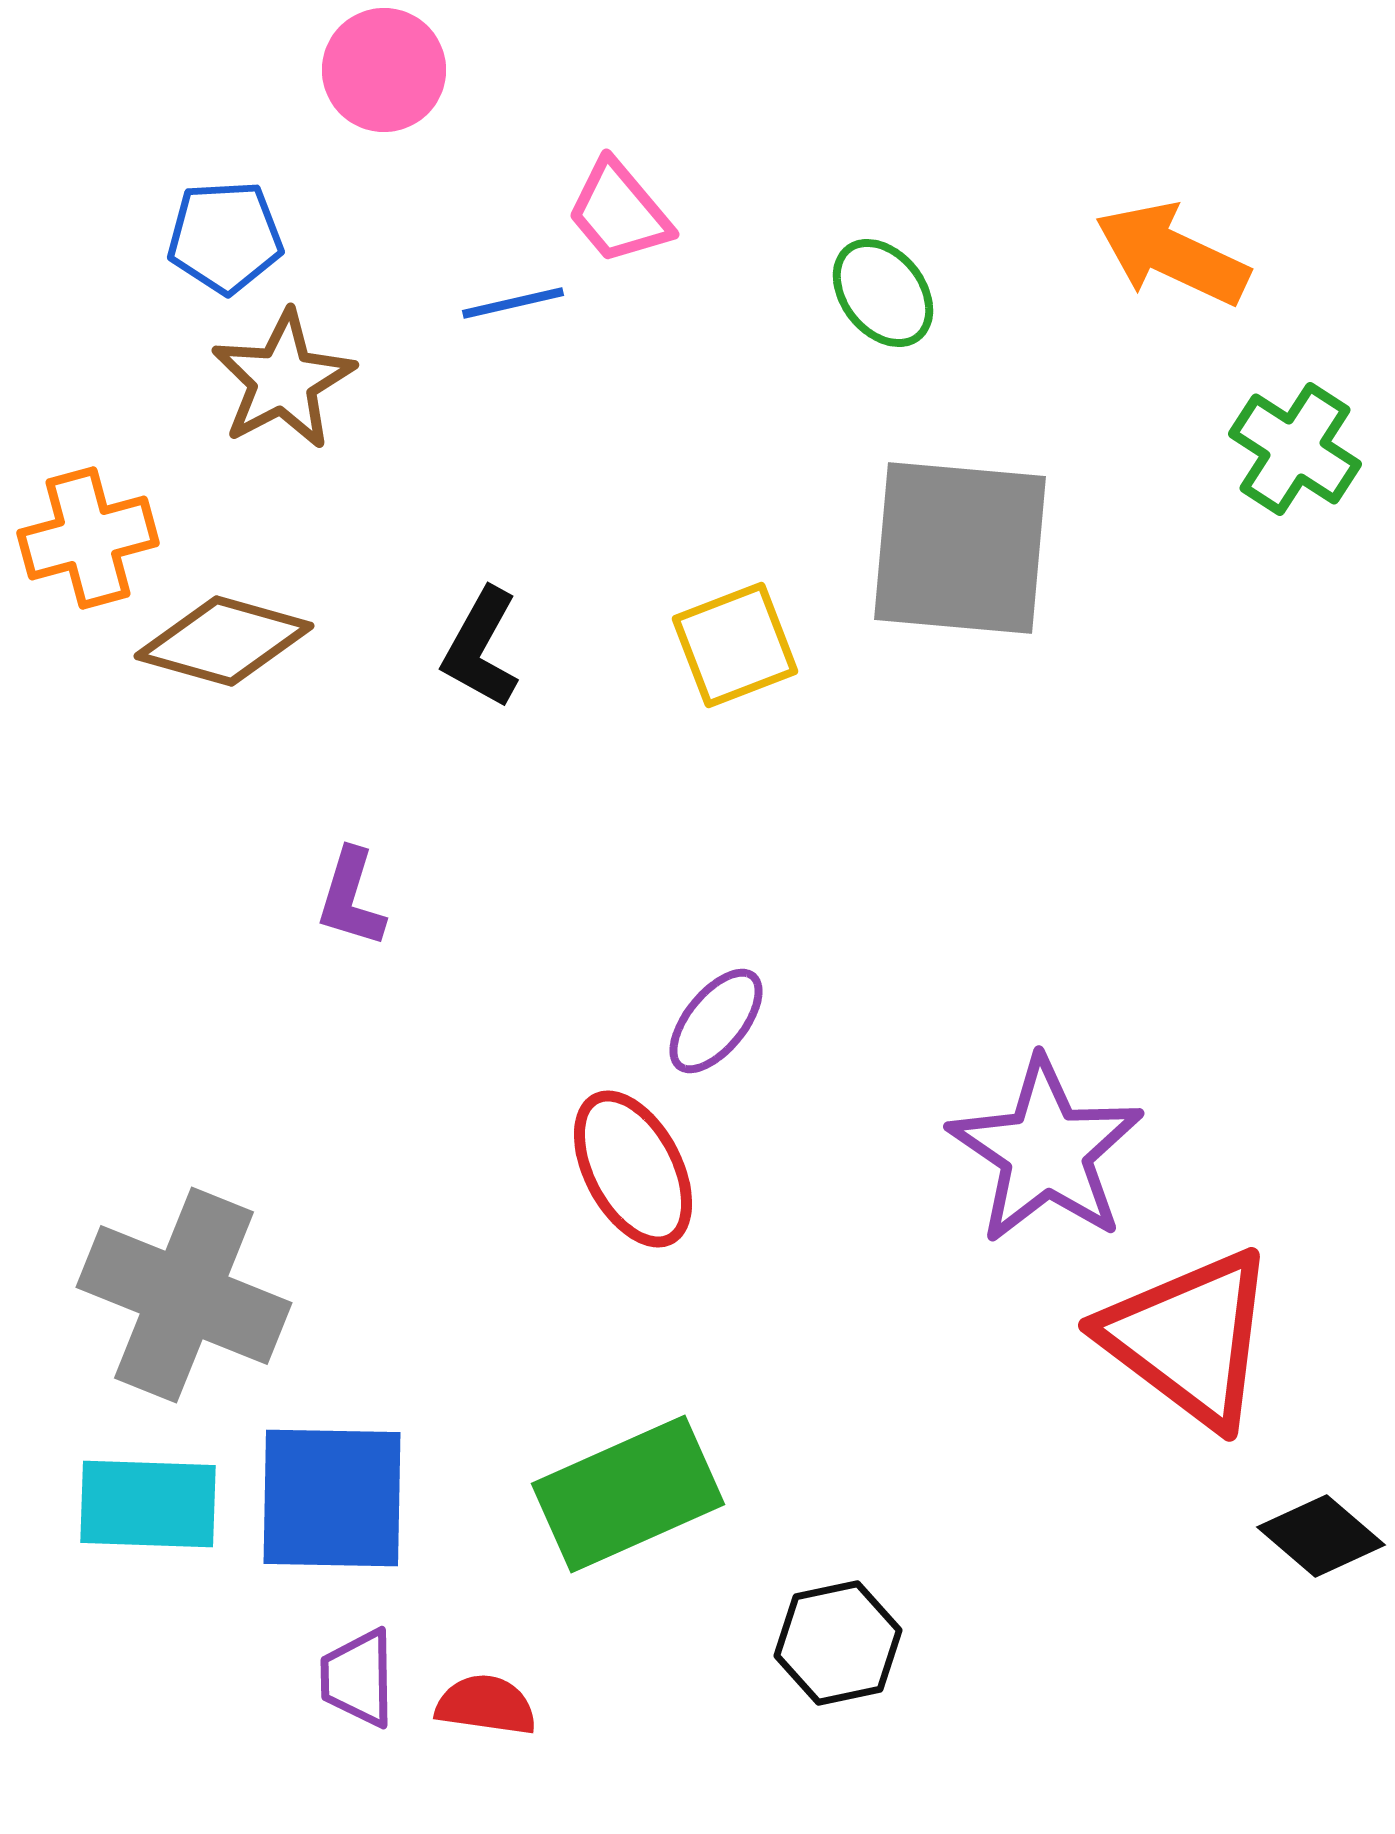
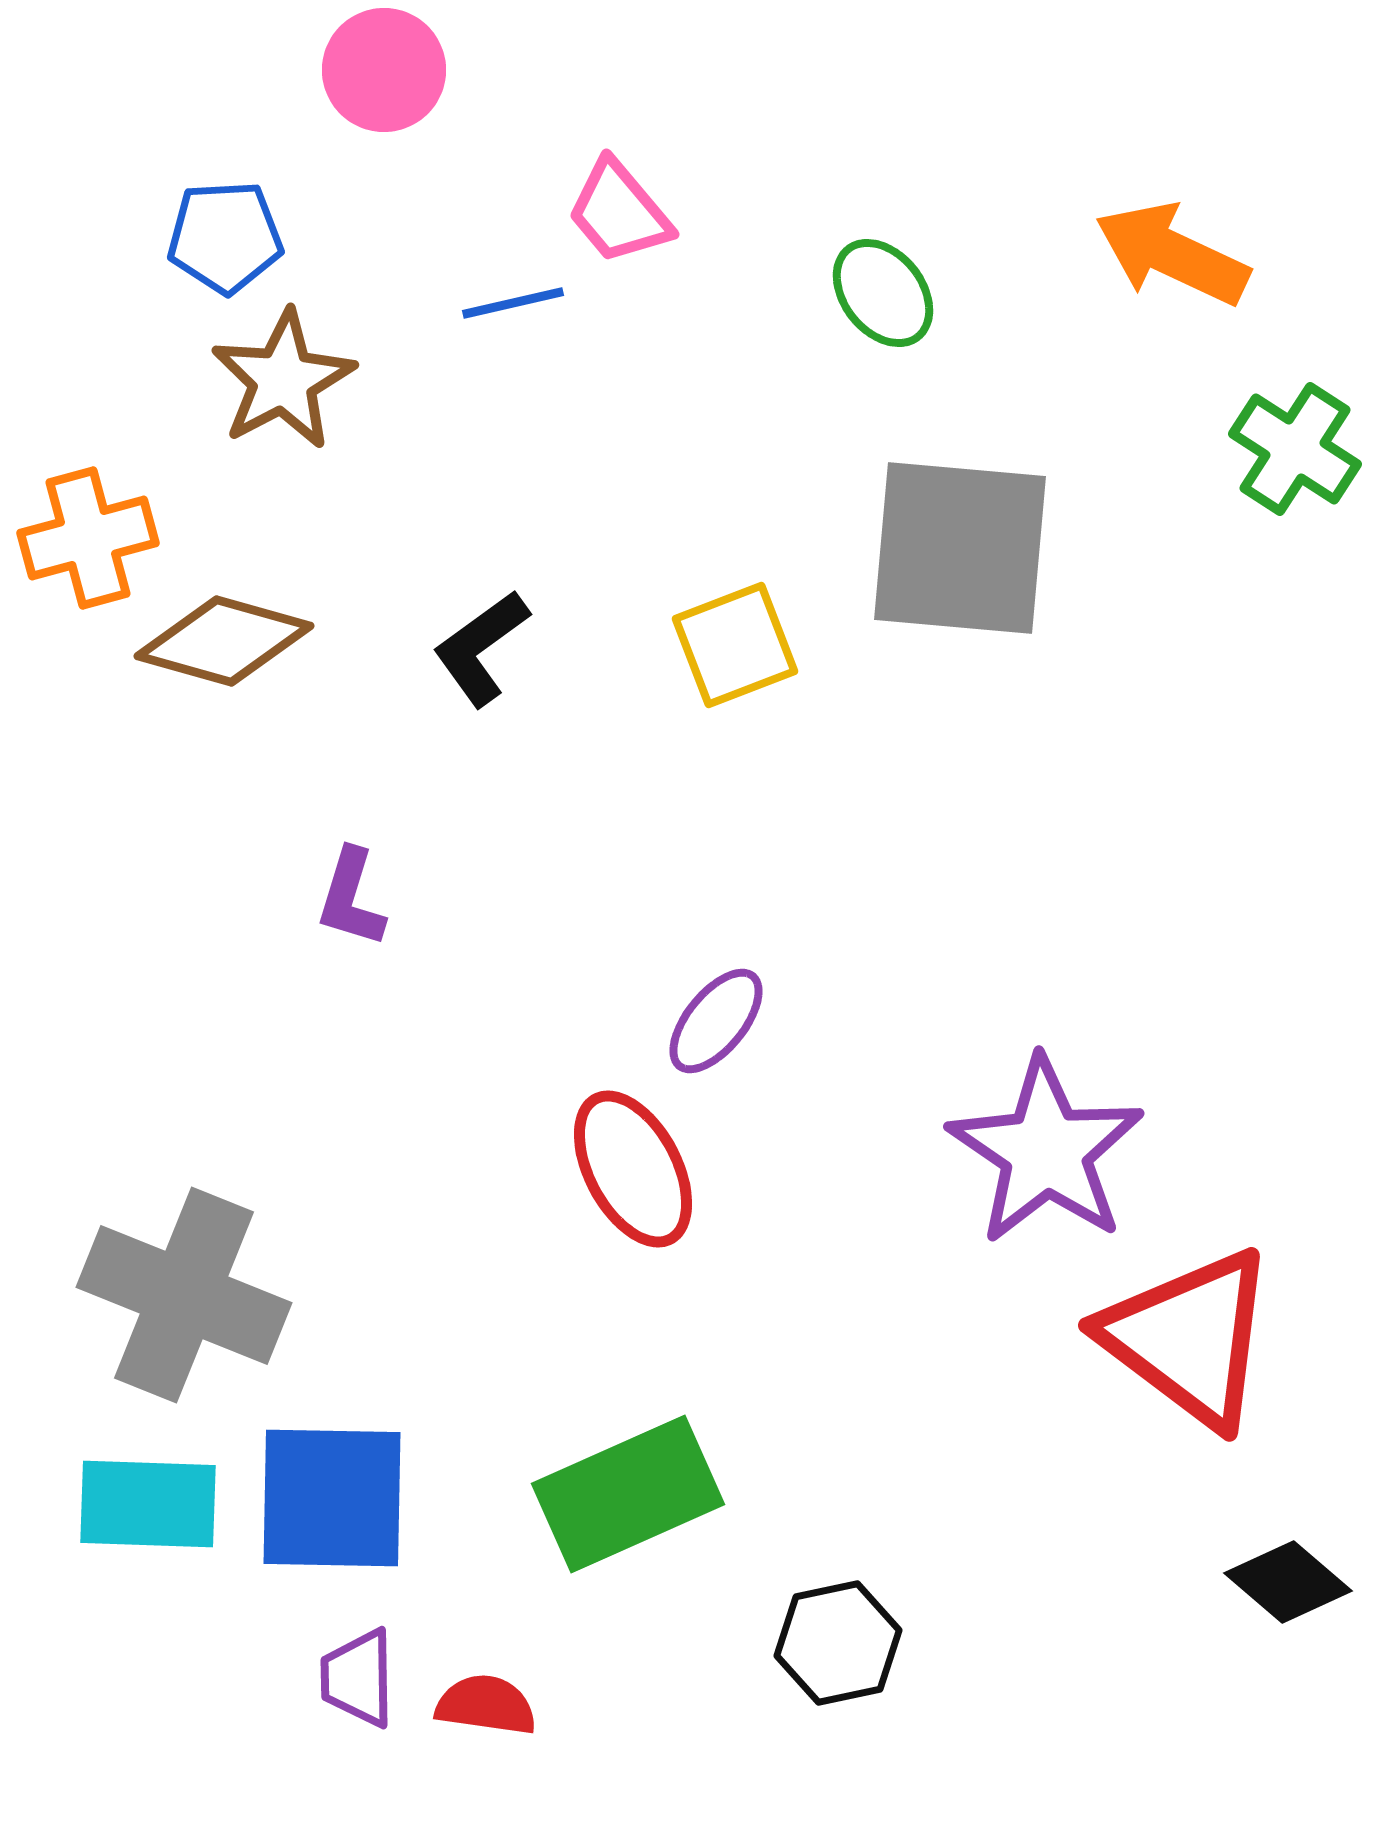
black L-shape: rotated 25 degrees clockwise
black diamond: moved 33 px left, 46 px down
